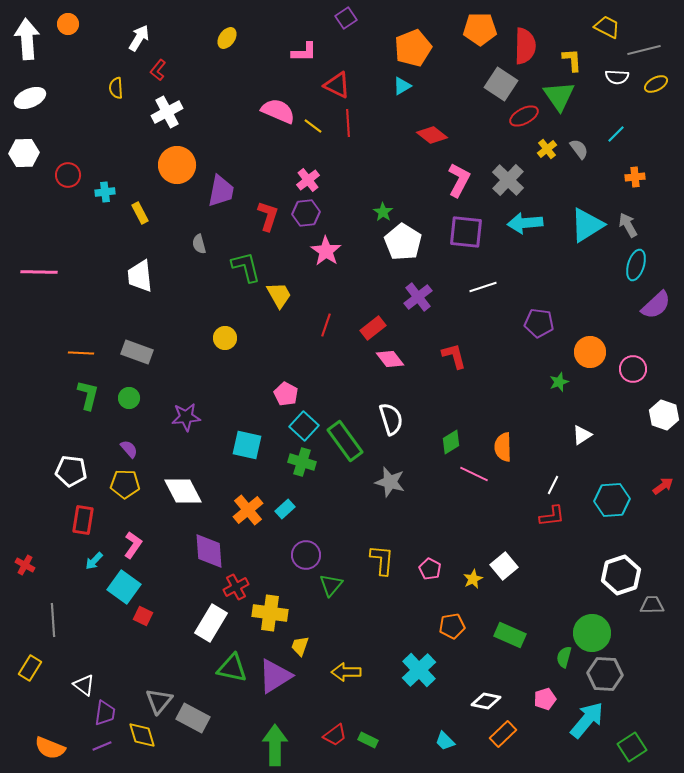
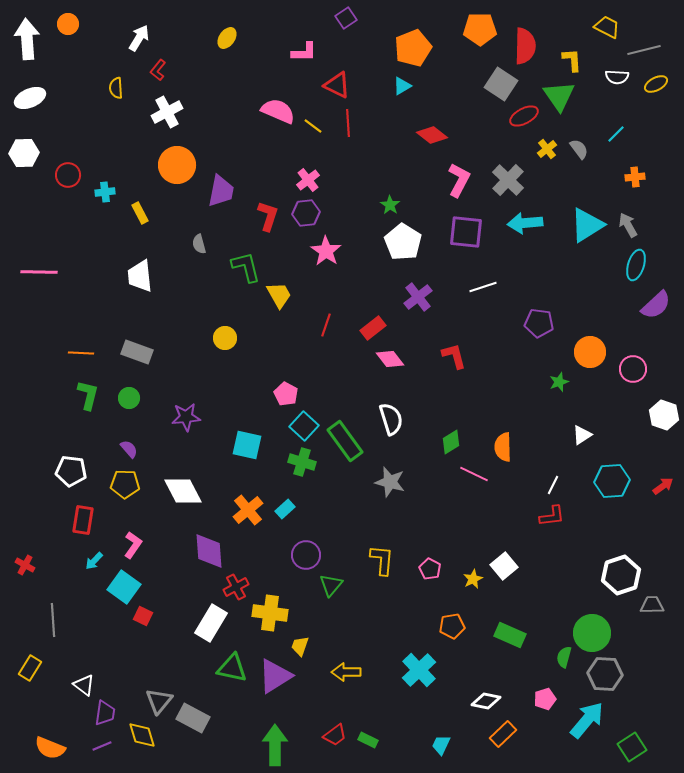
green star at (383, 212): moved 7 px right, 7 px up
cyan hexagon at (612, 500): moved 19 px up
cyan trapezoid at (445, 741): moved 4 px left, 4 px down; rotated 70 degrees clockwise
